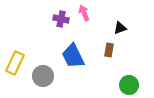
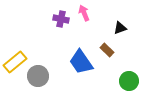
brown rectangle: moved 2 px left; rotated 56 degrees counterclockwise
blue trapezoid: moved 8 px right, 6 px down; rotated 8 degrees counterclockwise
yellow rectangle: moved 1 px up; rotated 25 degrees clockwise
gray circle: moved 5 px left
green circle: moved 4 px up
